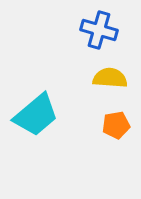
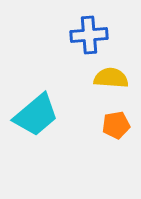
blue cross: moved 10 px left, 5 px down; rotated 21 degrees counterclockwise
yellow semicircle: moved 1 px right
